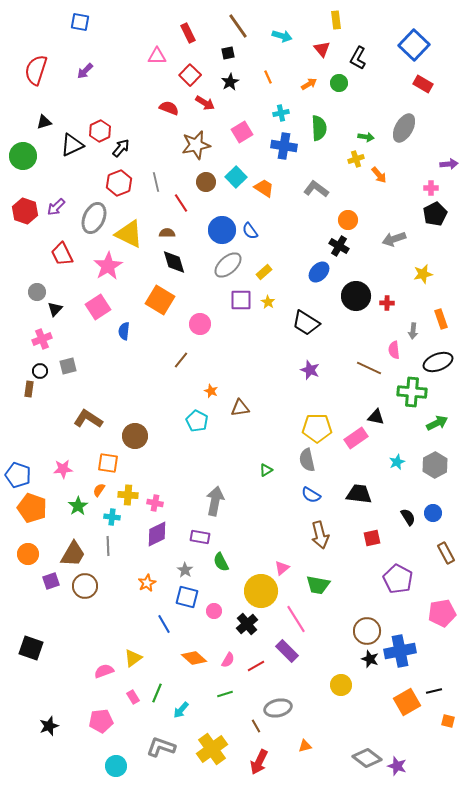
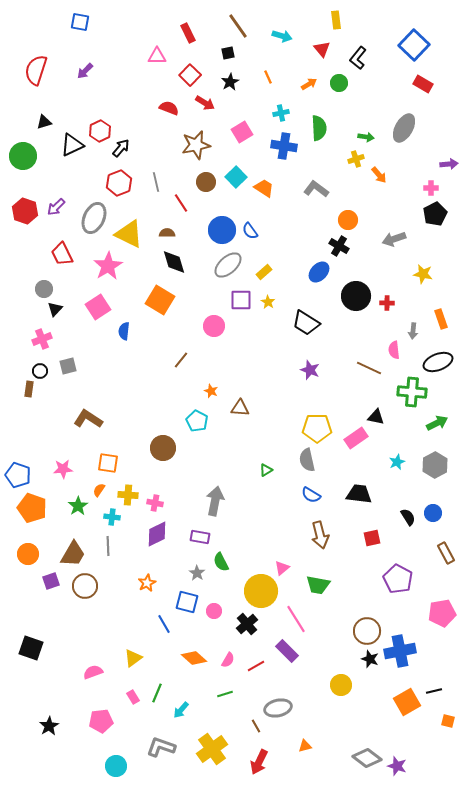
black L-shape at (358, 58): rotated 10 degrees clockwise
yellow star at (423, 274): rotated 24 degrees clockwise
gray circle at (37, 292): moved 7 px right, 3 px up
pink circle at (200, 324): moved 14 px right, 2 px down
brown triangle at (240, 408): rotated 12 degrees clockwise
brown circle at (135, 436): moved 28 px right, 12 px down
gray star at (185, 570): moved 12 px right, 3 px down
blue square at (187, 597): moved 5 px down
pink semicircle at (104, 671): moved 11 px left, 1 px down
black star at (49, 726): rotated 12 degrees counterclockwise
